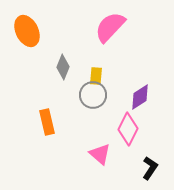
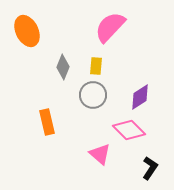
yellow rectangle: moved 10 px up
pink diamond: moved 1 px right, 1 px down; rotated 72 degrees counterclockwise
